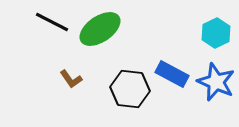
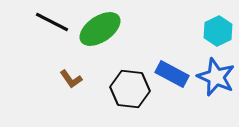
cyan hexagon: moved 2 px right, 2 px up
blue star: moved 5 px up
